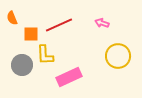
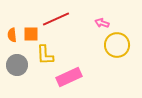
orange semicircle: moved 17 px down; rotated 16 degrees clockwise
red line: moved 3 px left, 6 px up
yellow circle: moved 1 px left, 11 px up
gray circle: moved 5 px left
